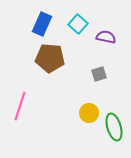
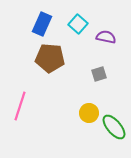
green ellipse: rotated 24 degrees counterclockwise
